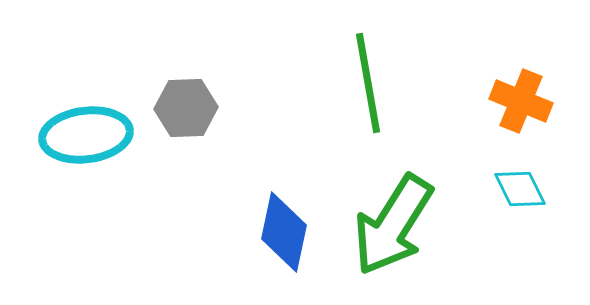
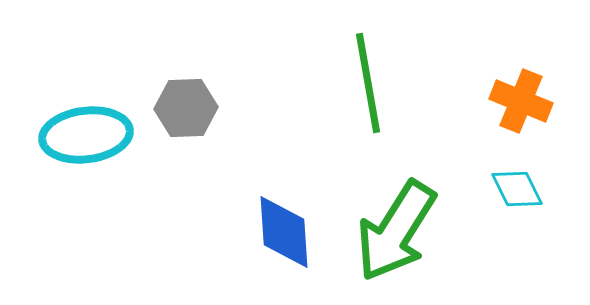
cyan diamond: moved 3 px left
green arrow: moved 3 px right, 6 px down
blue diamond: rotated 16 degrees counterclockwise
